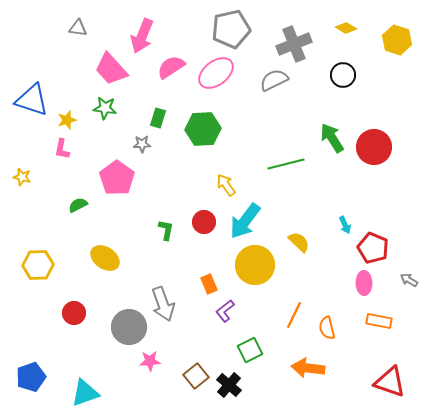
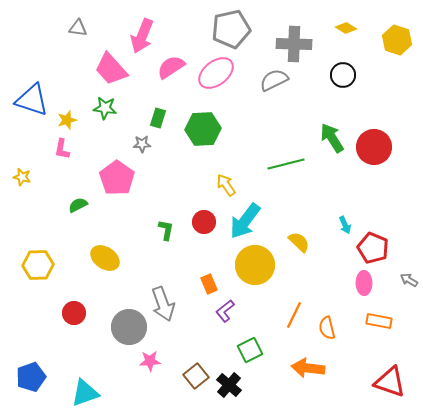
gray cross at (294, 44): rotated 24 degrees clockwise
